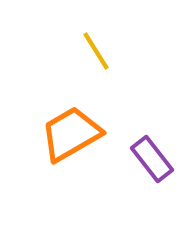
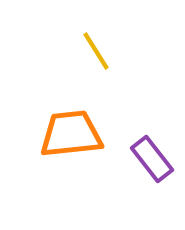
orange trapezoid: rotated 24 degrees clockwise
